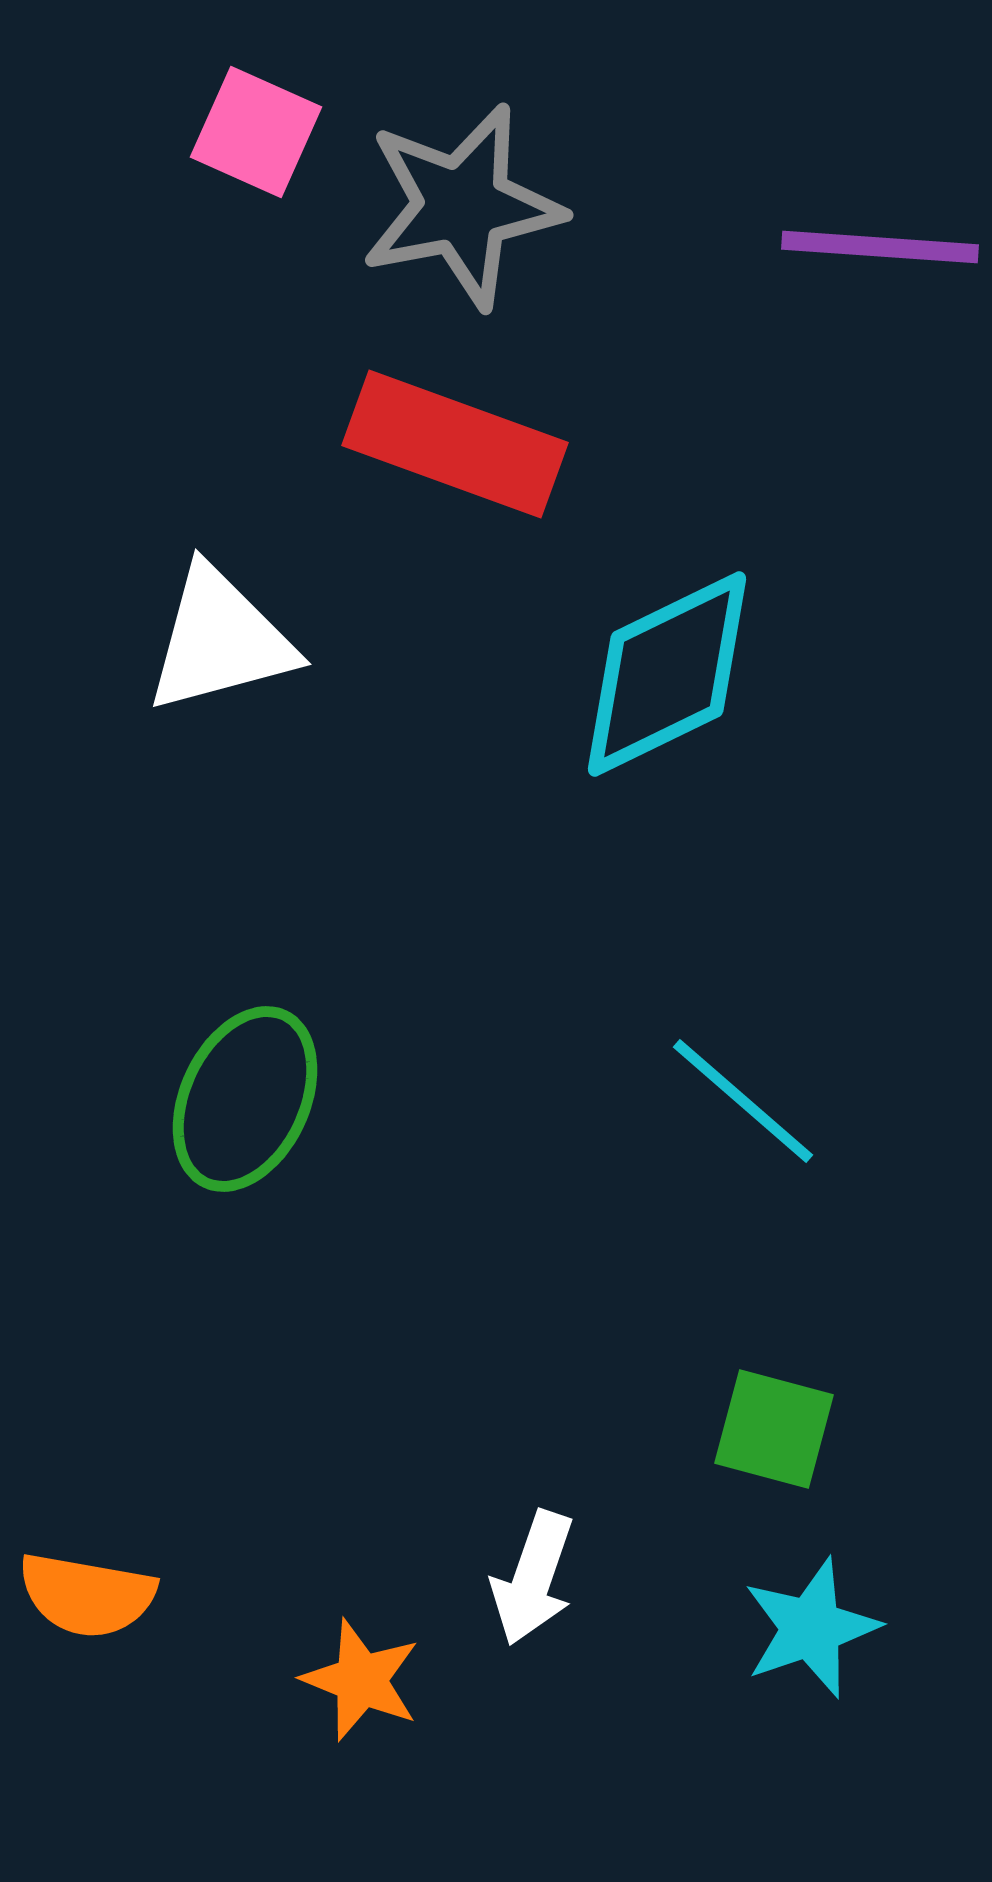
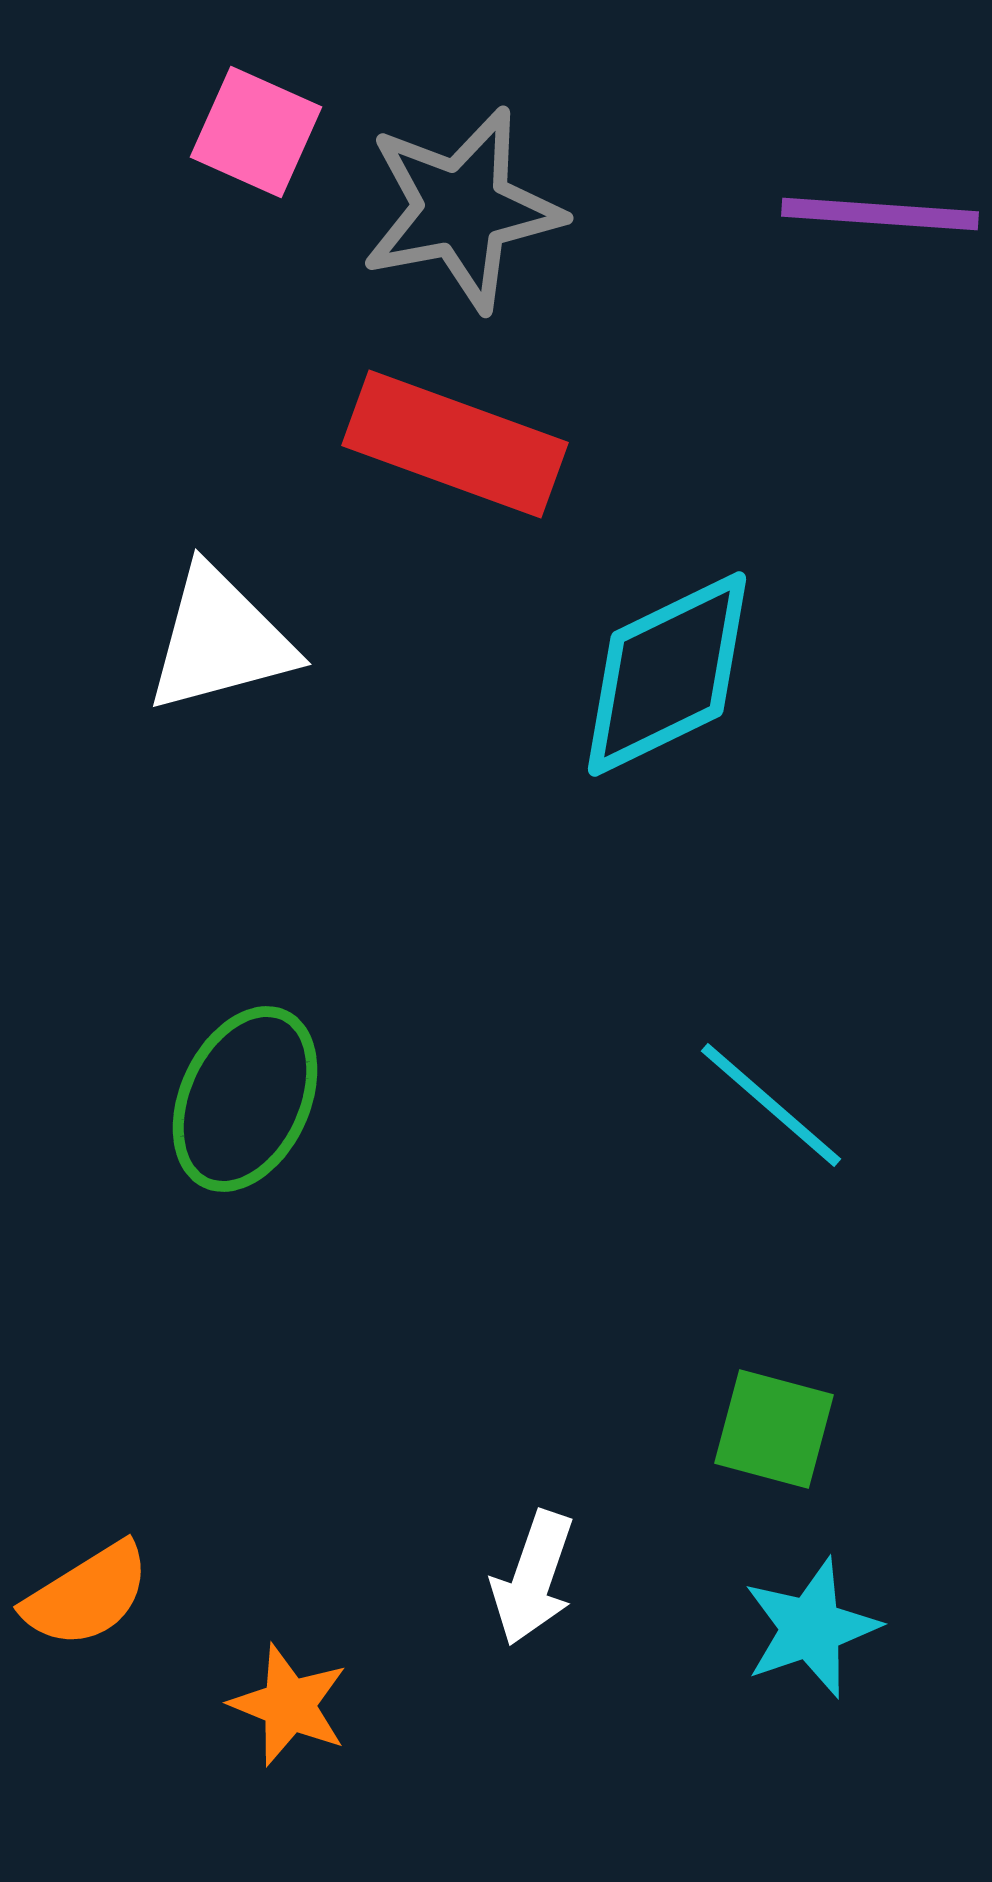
gray star: moved 3 px down
purple line: moved 33 px up
cyan line: moved 28 px right, 4 px down
orange semicircle: rotated 42 degrees counterclockwise
orange star: moved 72 px left, 25 px down
